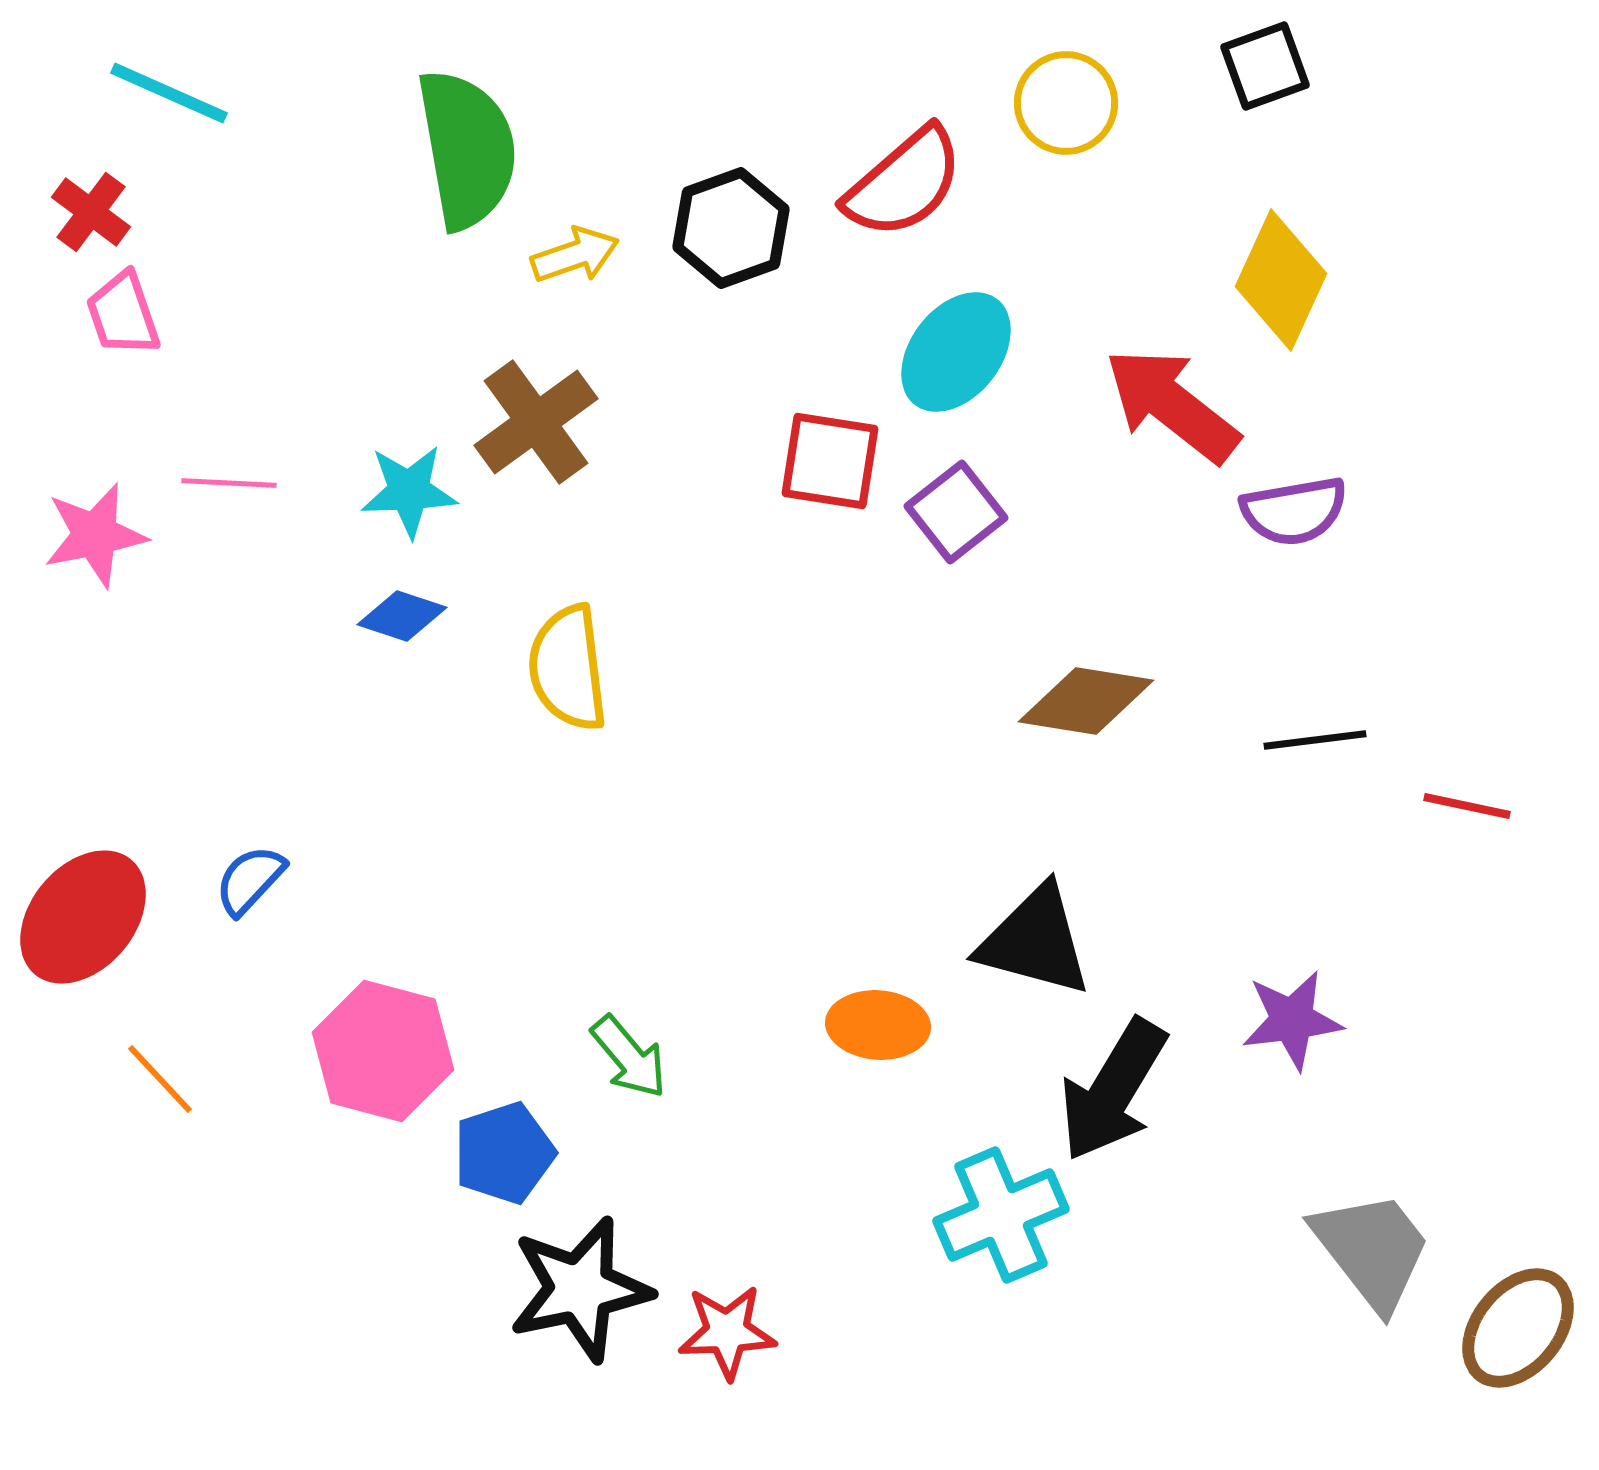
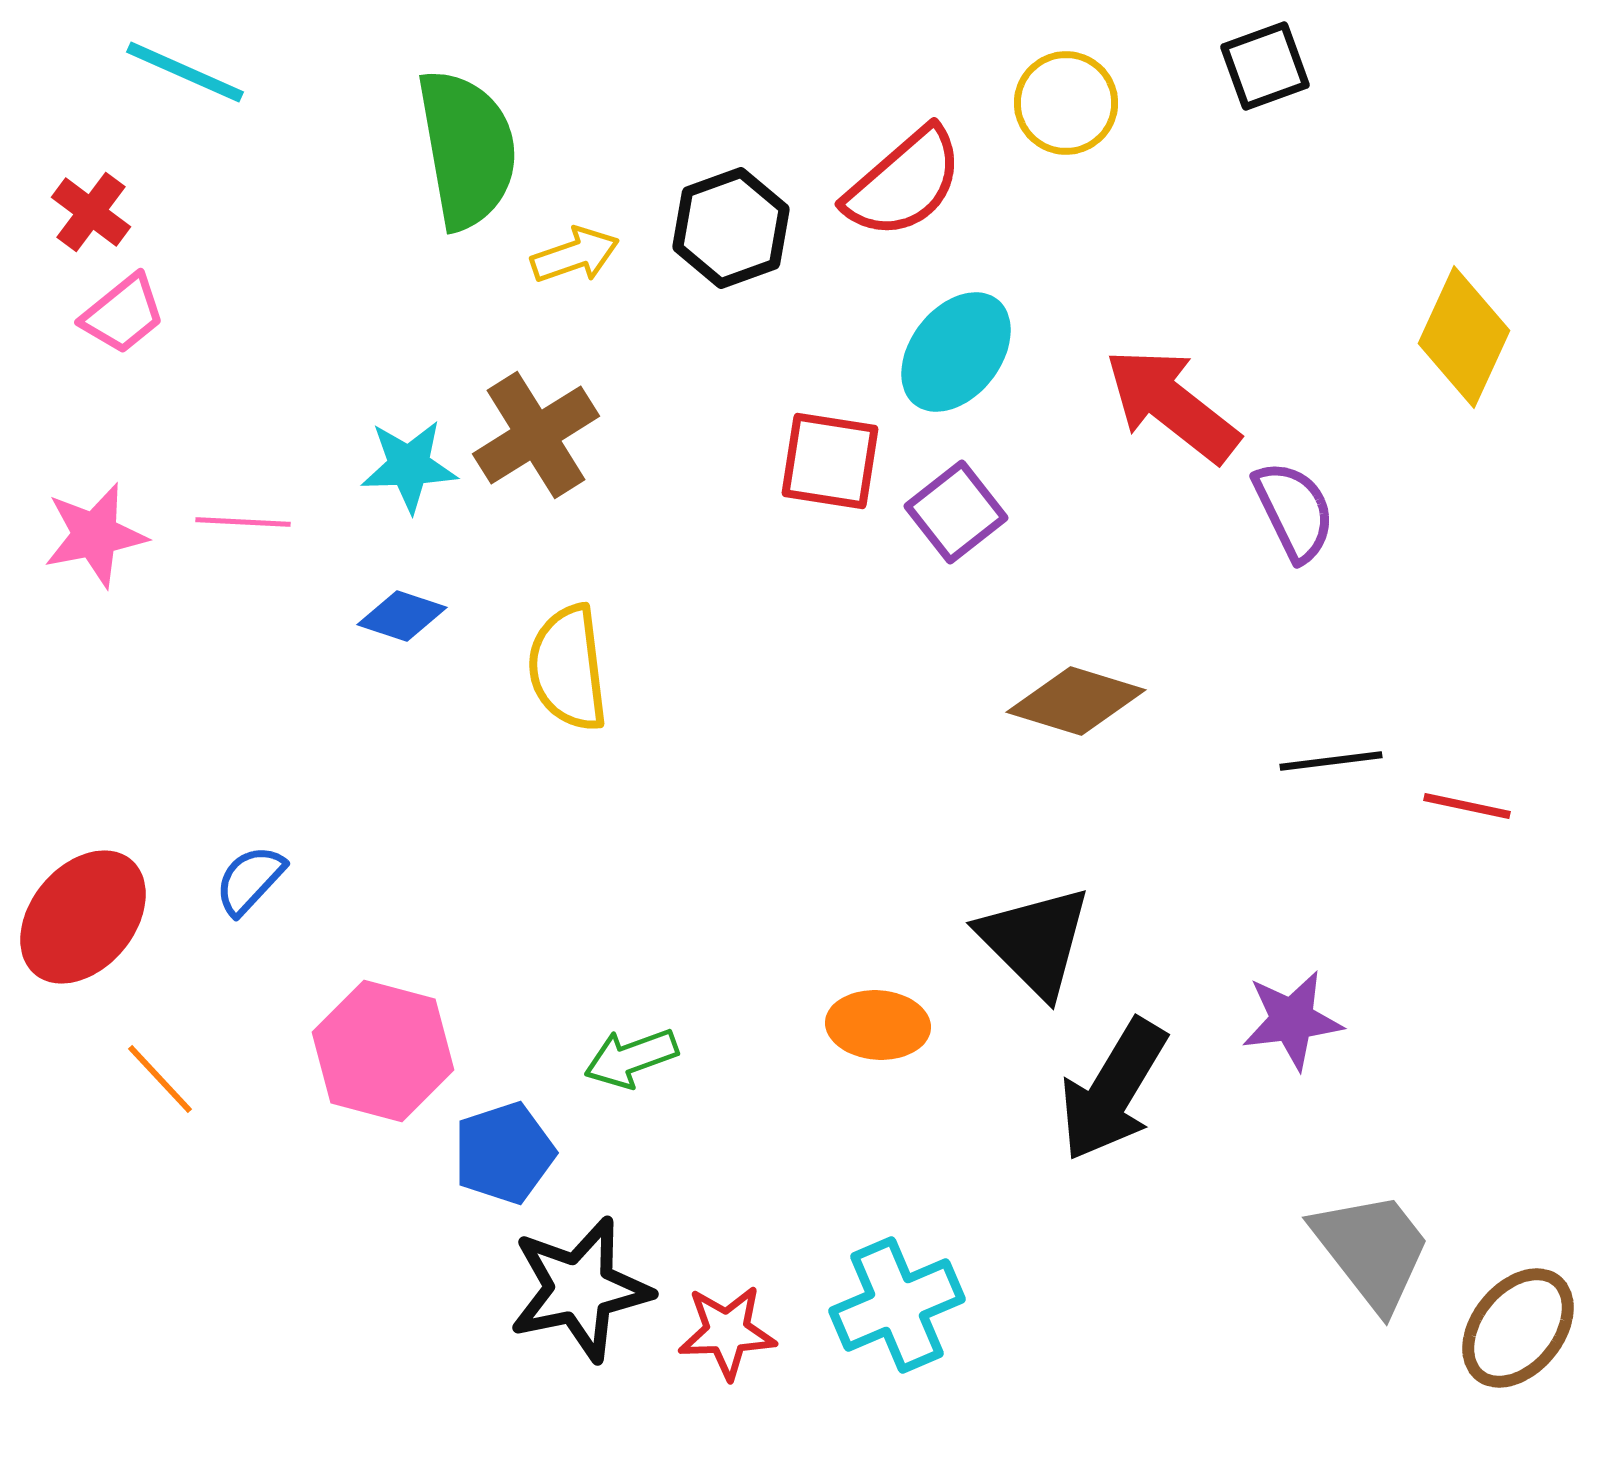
cyan line: moved 16 px right, 21 px up
yellow diamond: moved 183 px right, 57 px down
pink trapezoid: rotated 110 degrees counterclockwise
brown cross: moved 13 px down; rotated 4 degrees clockwise
pink line: moved 14 px right, 39 px down
cyan star: moved 25 px up
purple semicircle: rotated 106 degrees counterclockwise
brown diamond: moved 10 px left; rotated 8 degrees clockwise
black line: moved 16 px right, 21 px down
black triangle: rotated 30 degrees clockwise
green arrow: moved 2 px right, 1 px down; rotated 110 degrees clockwise
cyan cross: moved 104 px left, 90 px down
